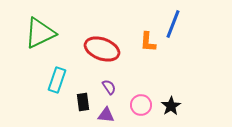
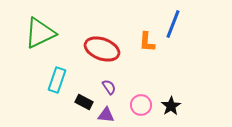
orange L-shape: moved 1 px left
black rectangle: moved 1 px right; rotated 54 degrees counterclockwise
